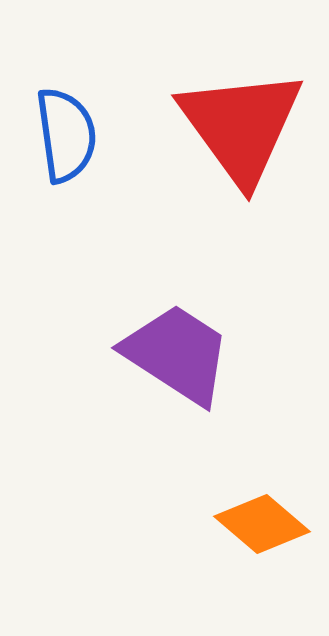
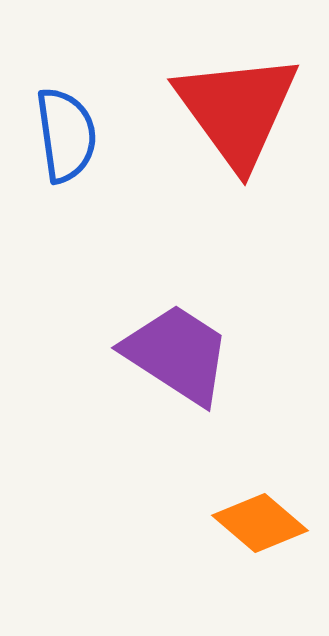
red triangle: moved 4 px left, 16 px up
orange diamond: moved 2 px left, 1 px up
